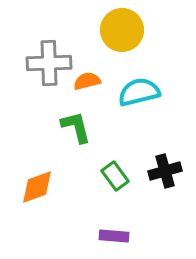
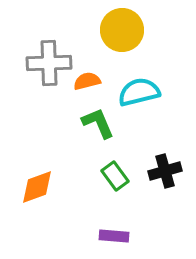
green L-shape: moved 22 px right, 4 px up; rotated 9 degrees counterclockwise
